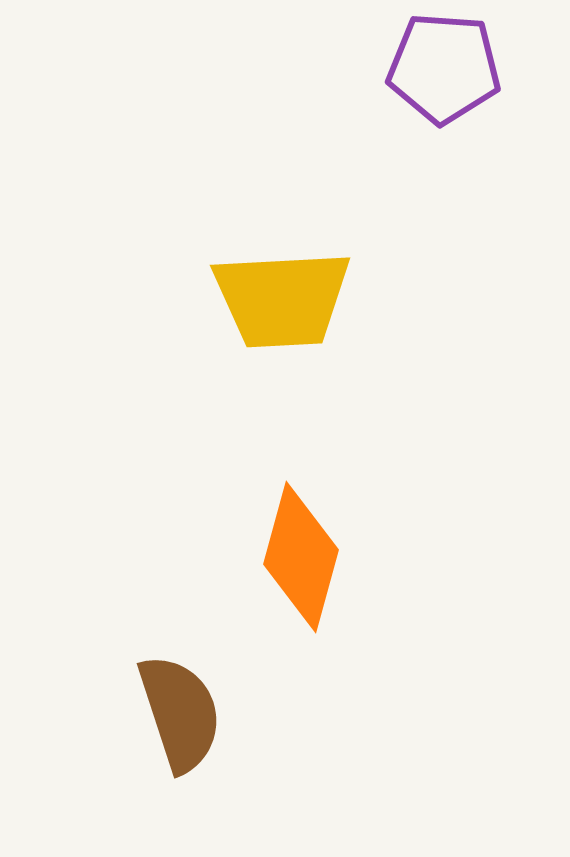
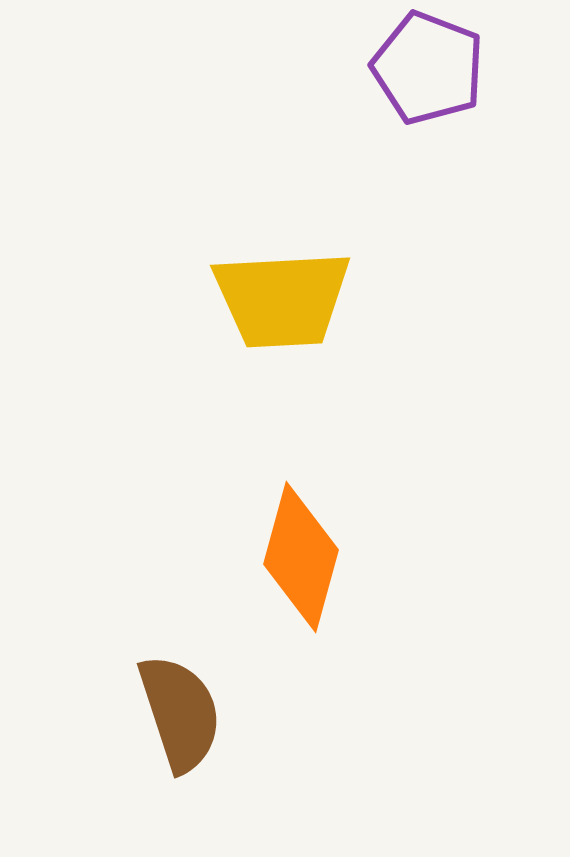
purple pentagon: moved 16 px left; rotated 17 degrees clockwise
